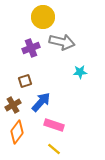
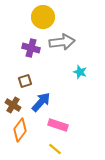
gray arrow: rotated 20 degrees counterclockwise
purple cross: rotated 36 degrees clockwise
cyan star: rotated 24 degrees clockwise
brown cross: rotated 28 degrees counterclockwise
pink rectangle: moved 4 px right
orange diamond: moved 3 px right, 2 px up
yellow line: moved 1 px right
